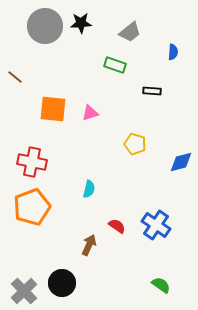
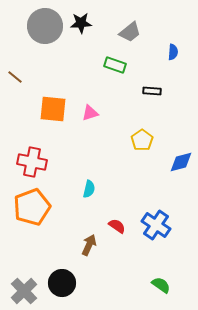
yellow pentagon: moved 7 px right, 4 px up; rotated 20 degrees clockwise
